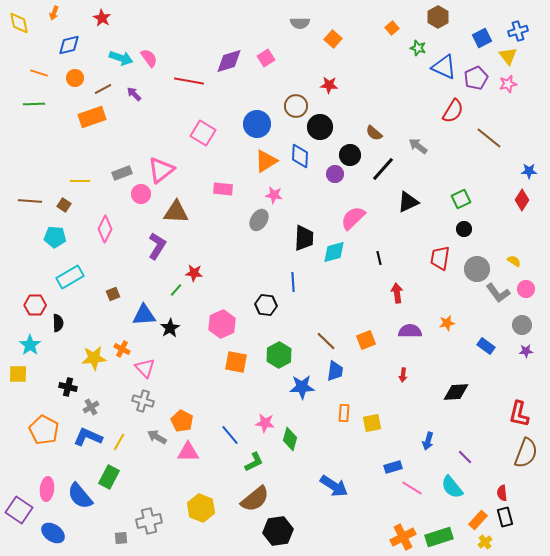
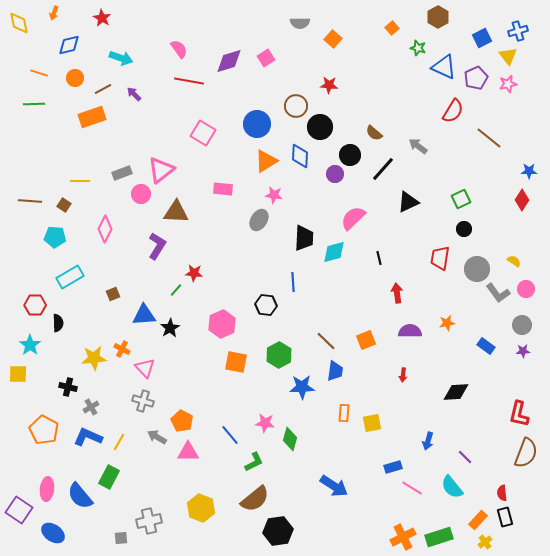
pink semicircle at (149, 58): moved 30 px right, 9 px up
purple star at (526, 351): moved 3 px left
